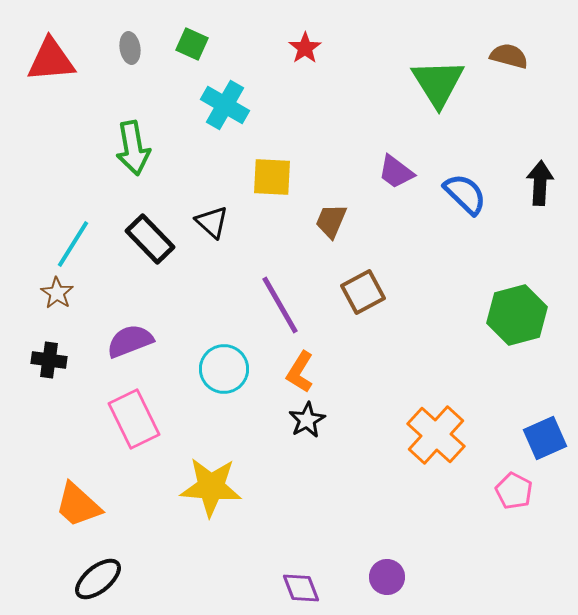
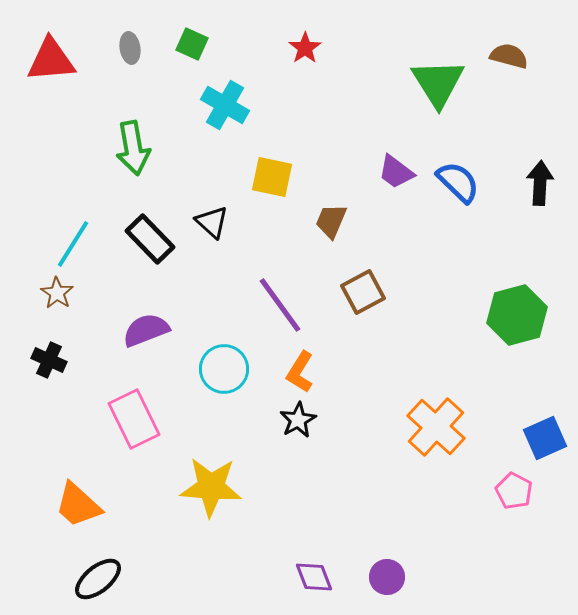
yellow square: rotated 9 degrees clockwise
blue semicircle: moved 7 px left, 12 px up
purple line: rotated 6 degrees counterclockwise
purple semicircle: moved 16 px right, 11 px up
black cross: rotated 16 degrees clockwise
black star: moved 9 px left
orange cross: moved 8 px up
purple diamond: moved 13 px right, 11 px up
